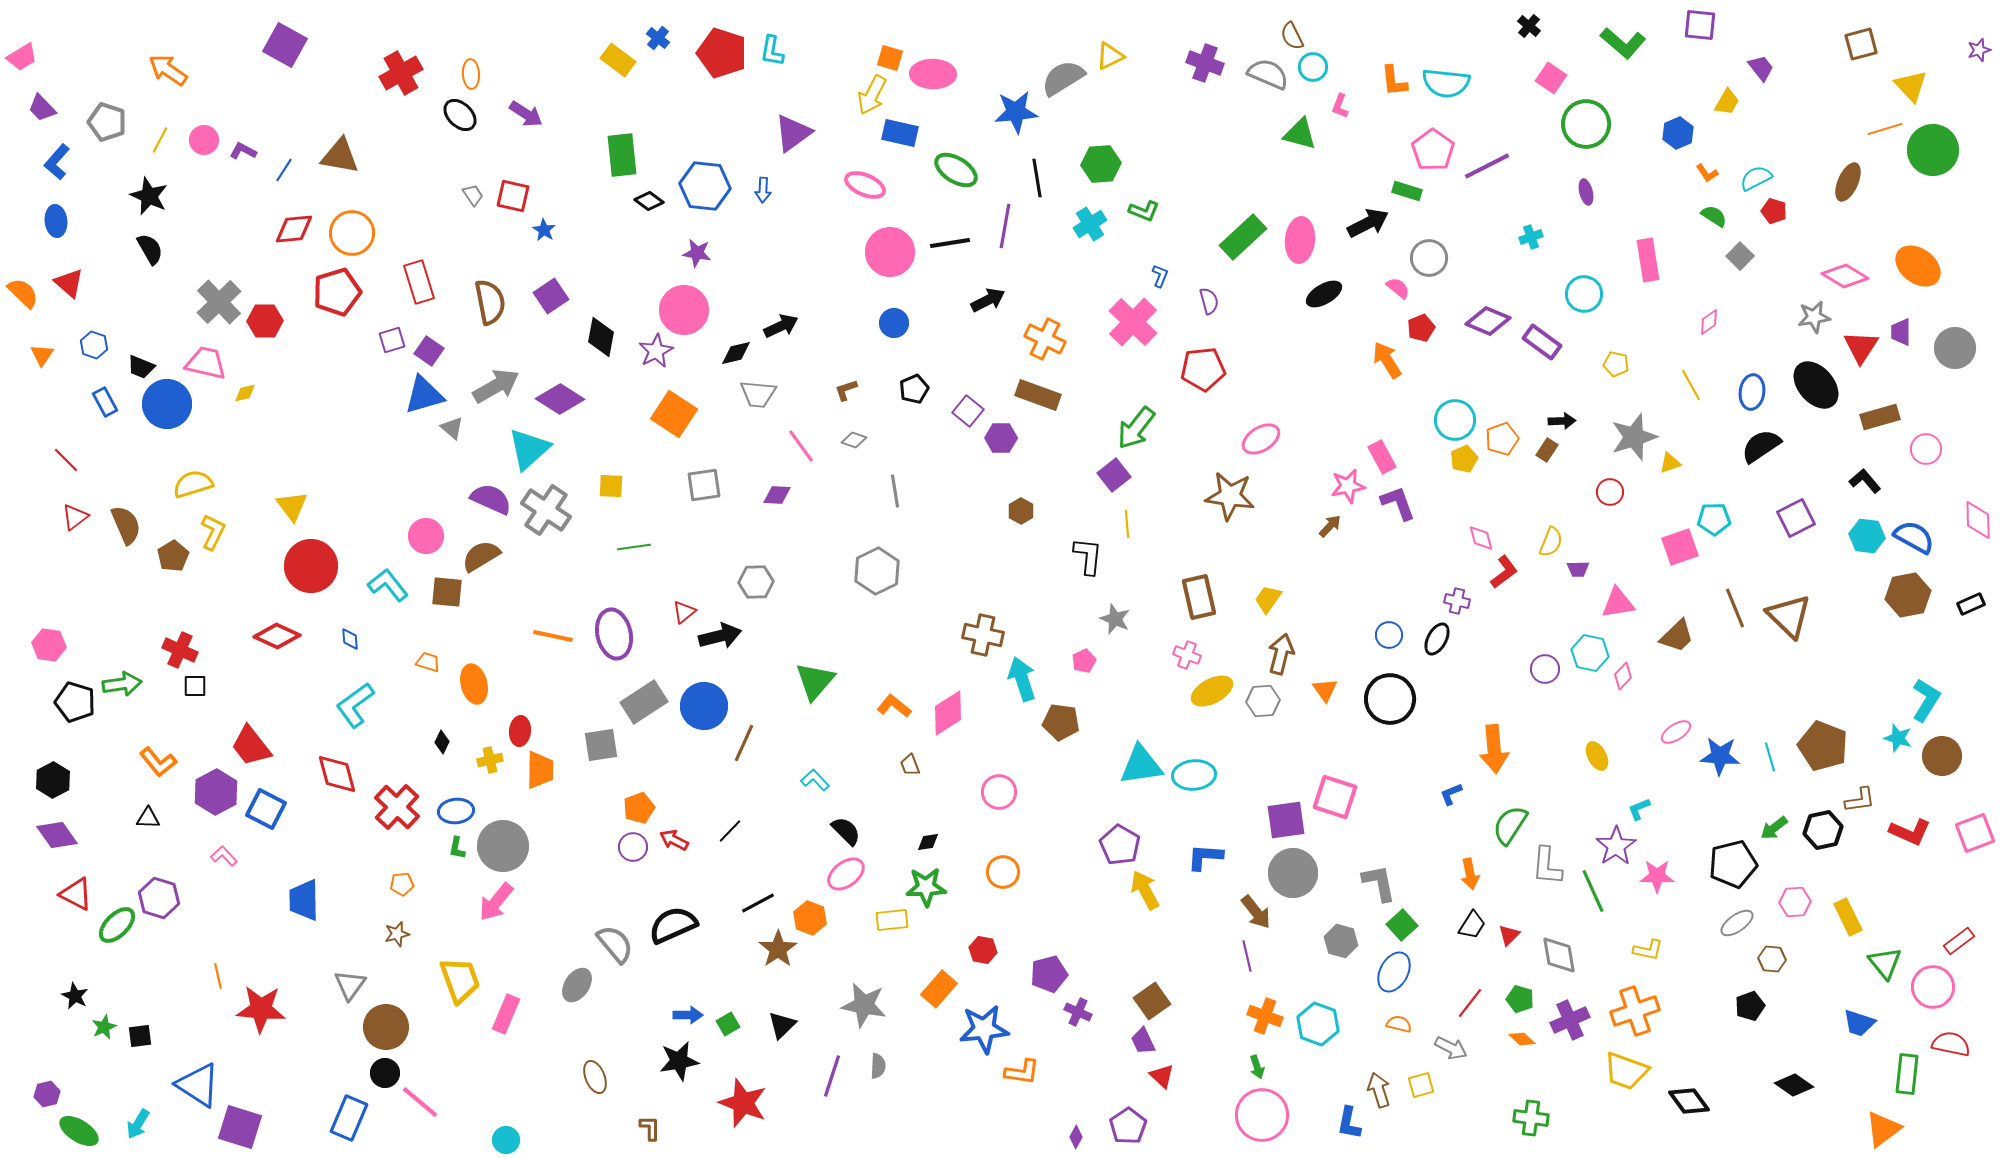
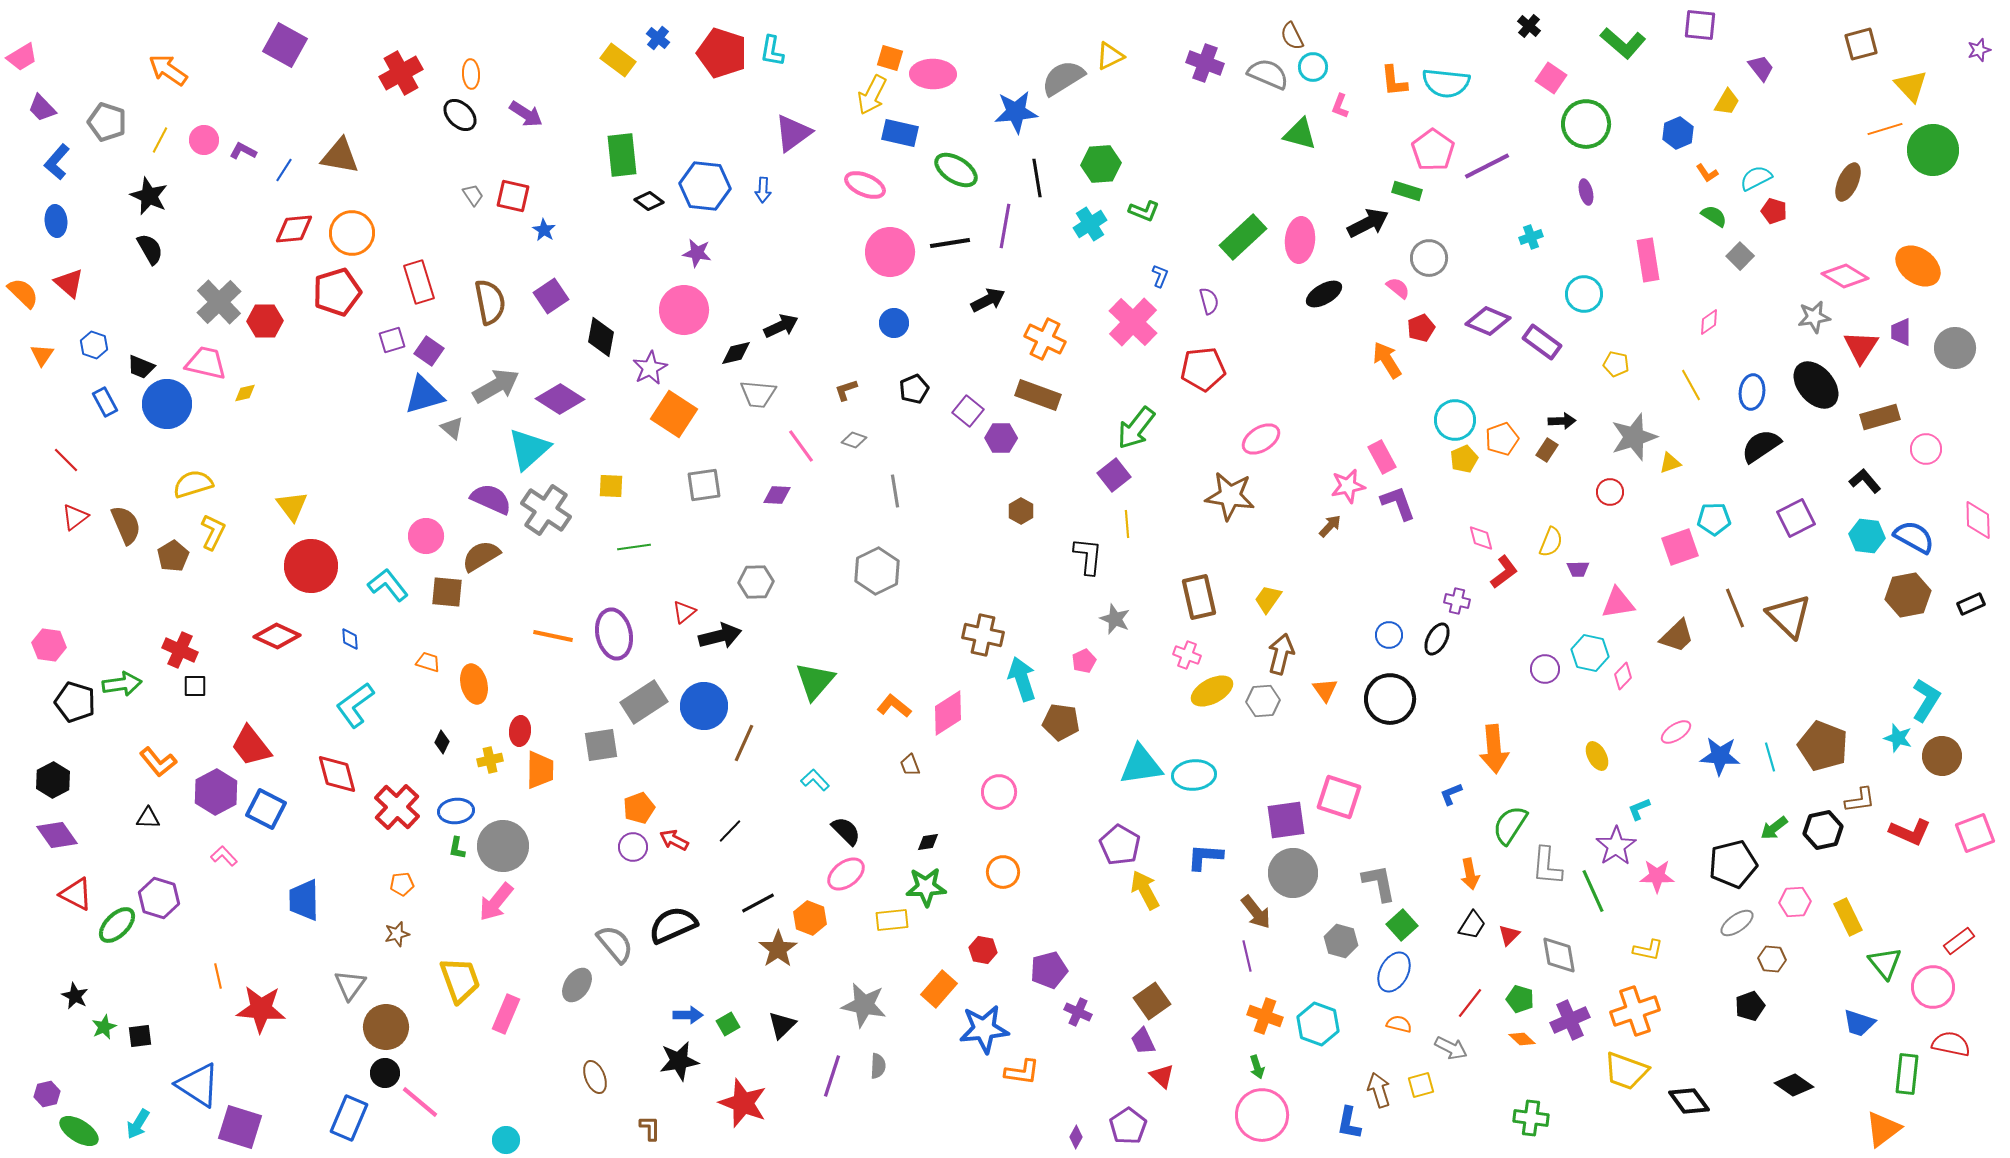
purple star at (656, 351): moved 6 px left, 17 px down
pink square at (1335, 797): moved 4 px right
purple pentagon at (1049, 974): moved 4 px up
